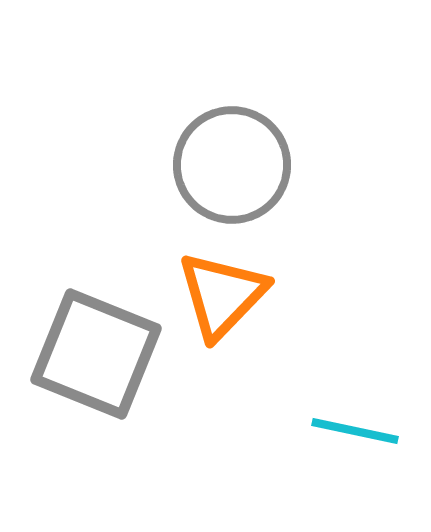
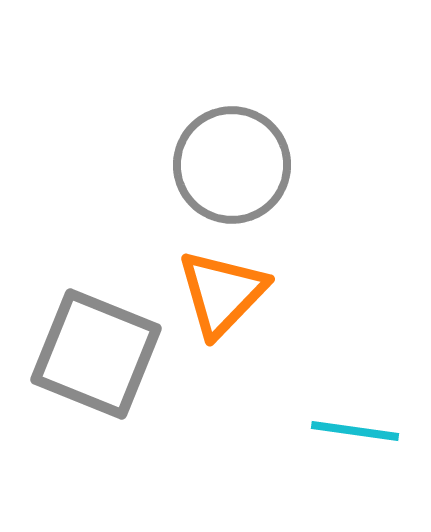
orange triangle: moved 2 px up
cyan line: rotated 4 degrees counterclockwise
